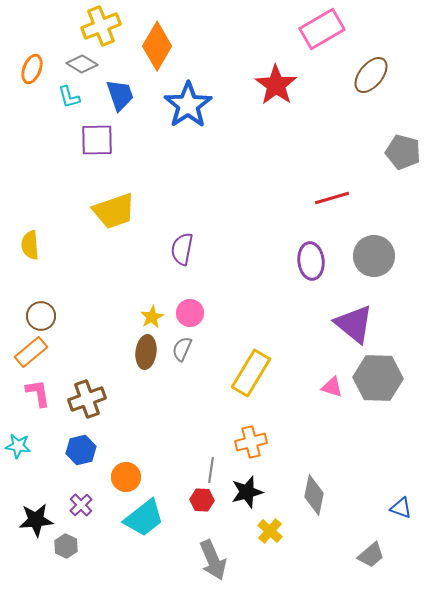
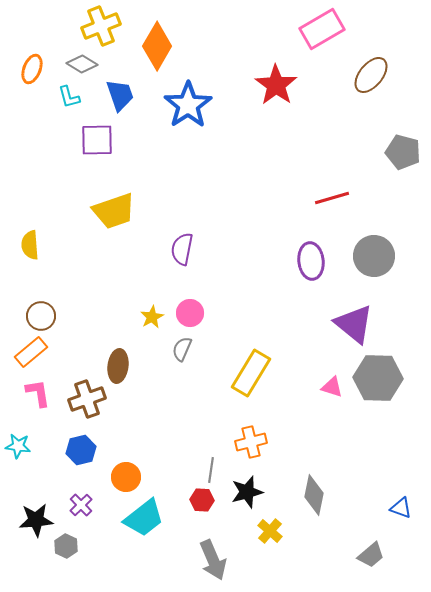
brown ellipse at (146, 352): moved 28 px left, 14 px down
